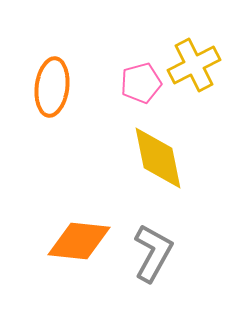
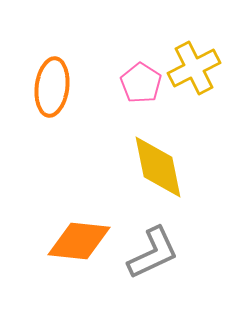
yellow cross: moved 3 px down
pink pentagon: rotated 24 degrees counterclockwise
yellow diamond: moved 9 px down
gray L-shape: rotated 36 degrees clockwise
